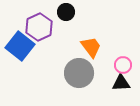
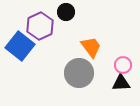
purple hexagon: moved 1 px right, 1 px up
